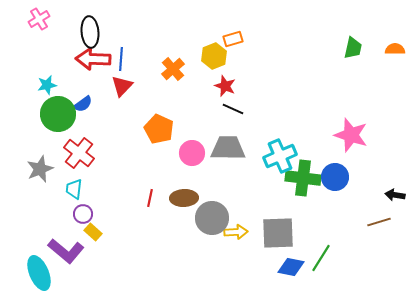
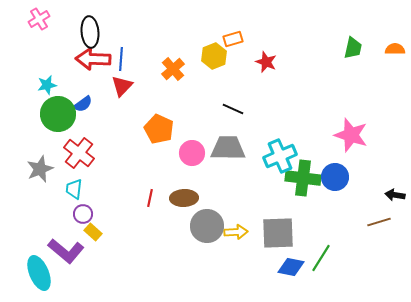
red star: moved 41 px right, 24 px up
gray circle: moved 5 px left, 8 px down
